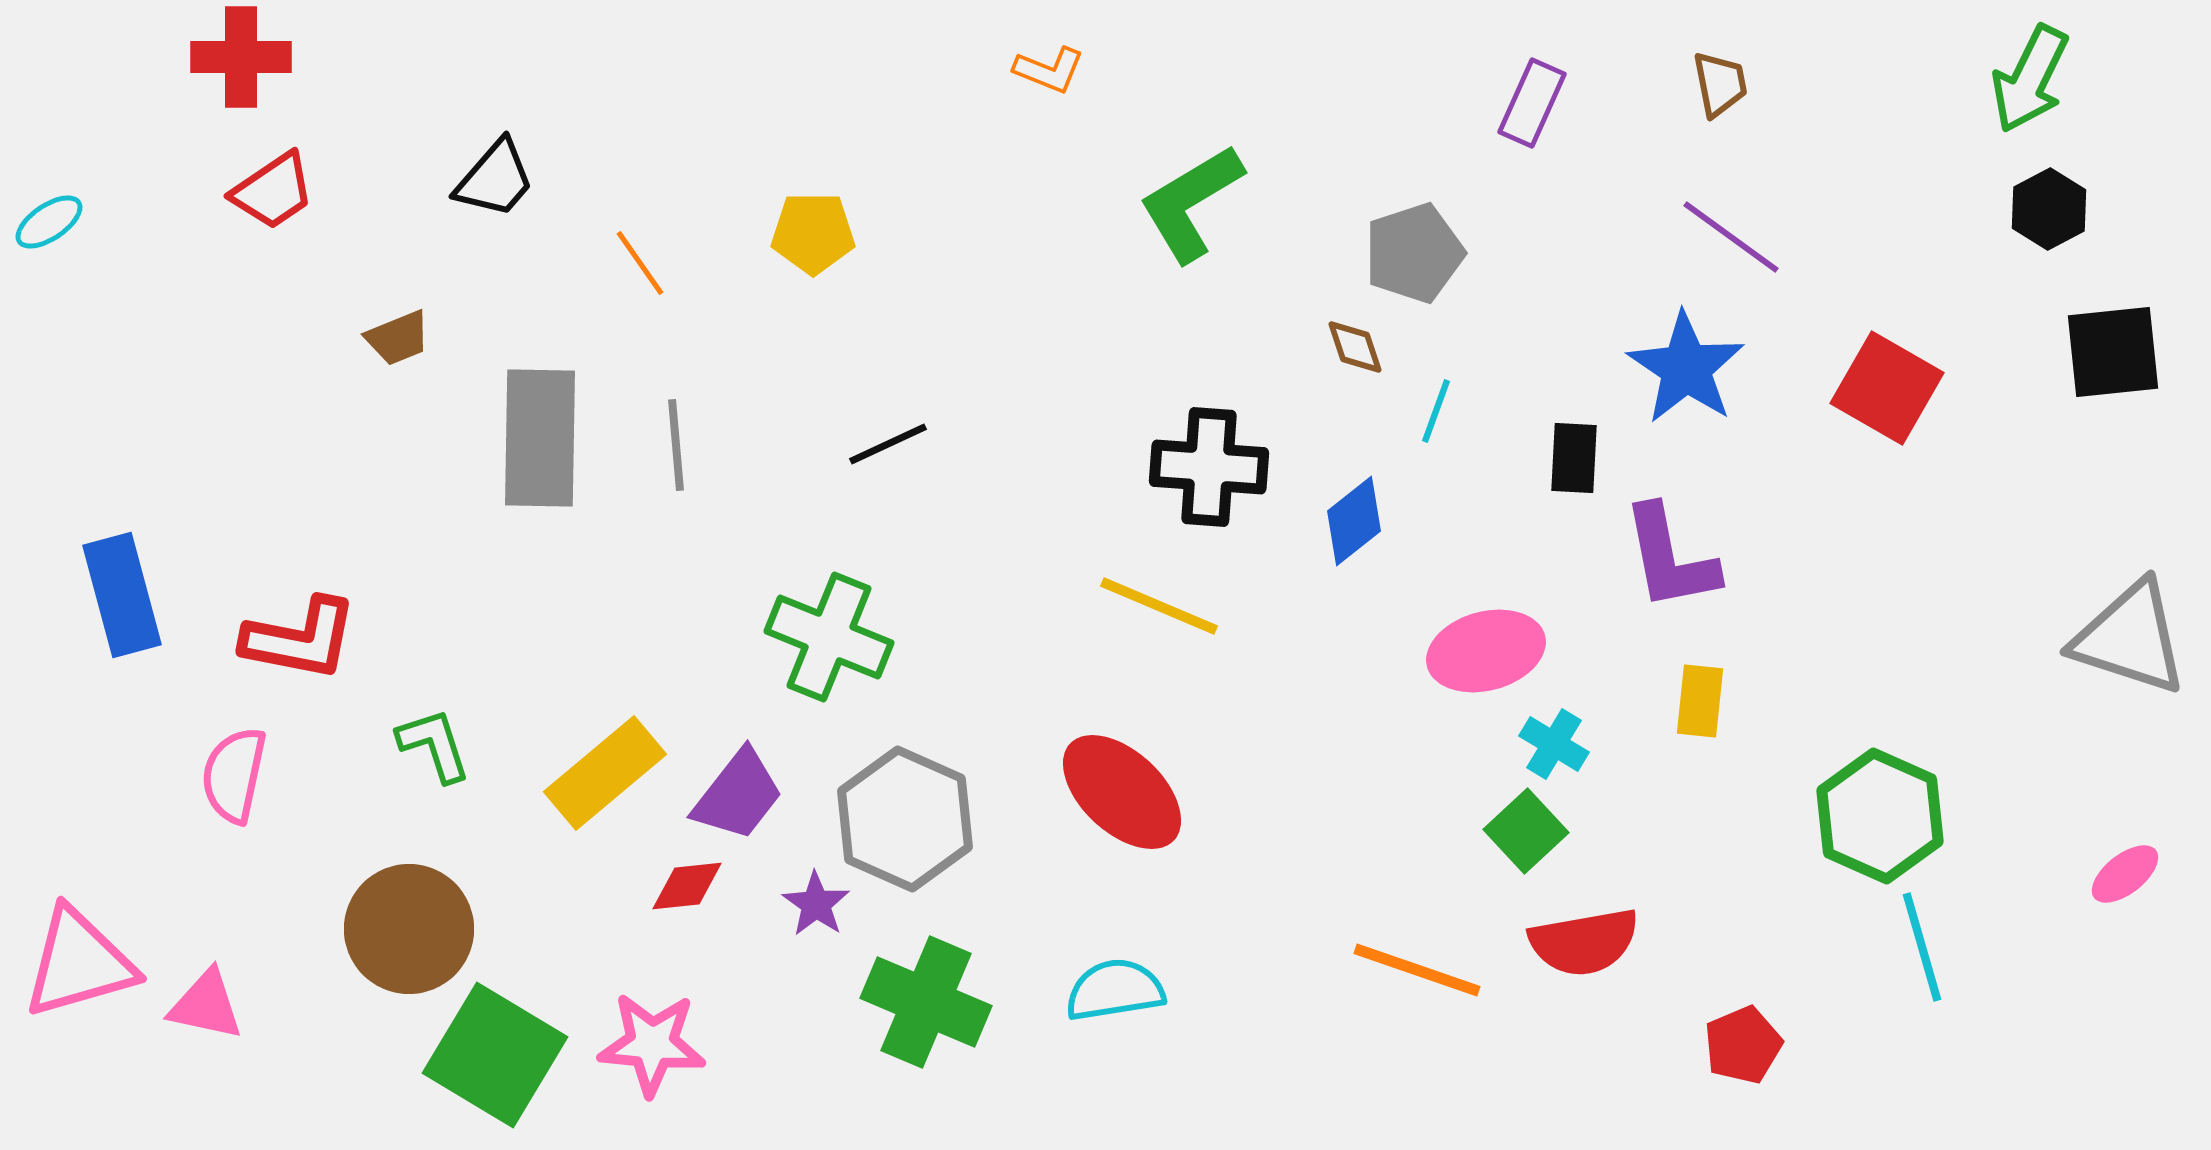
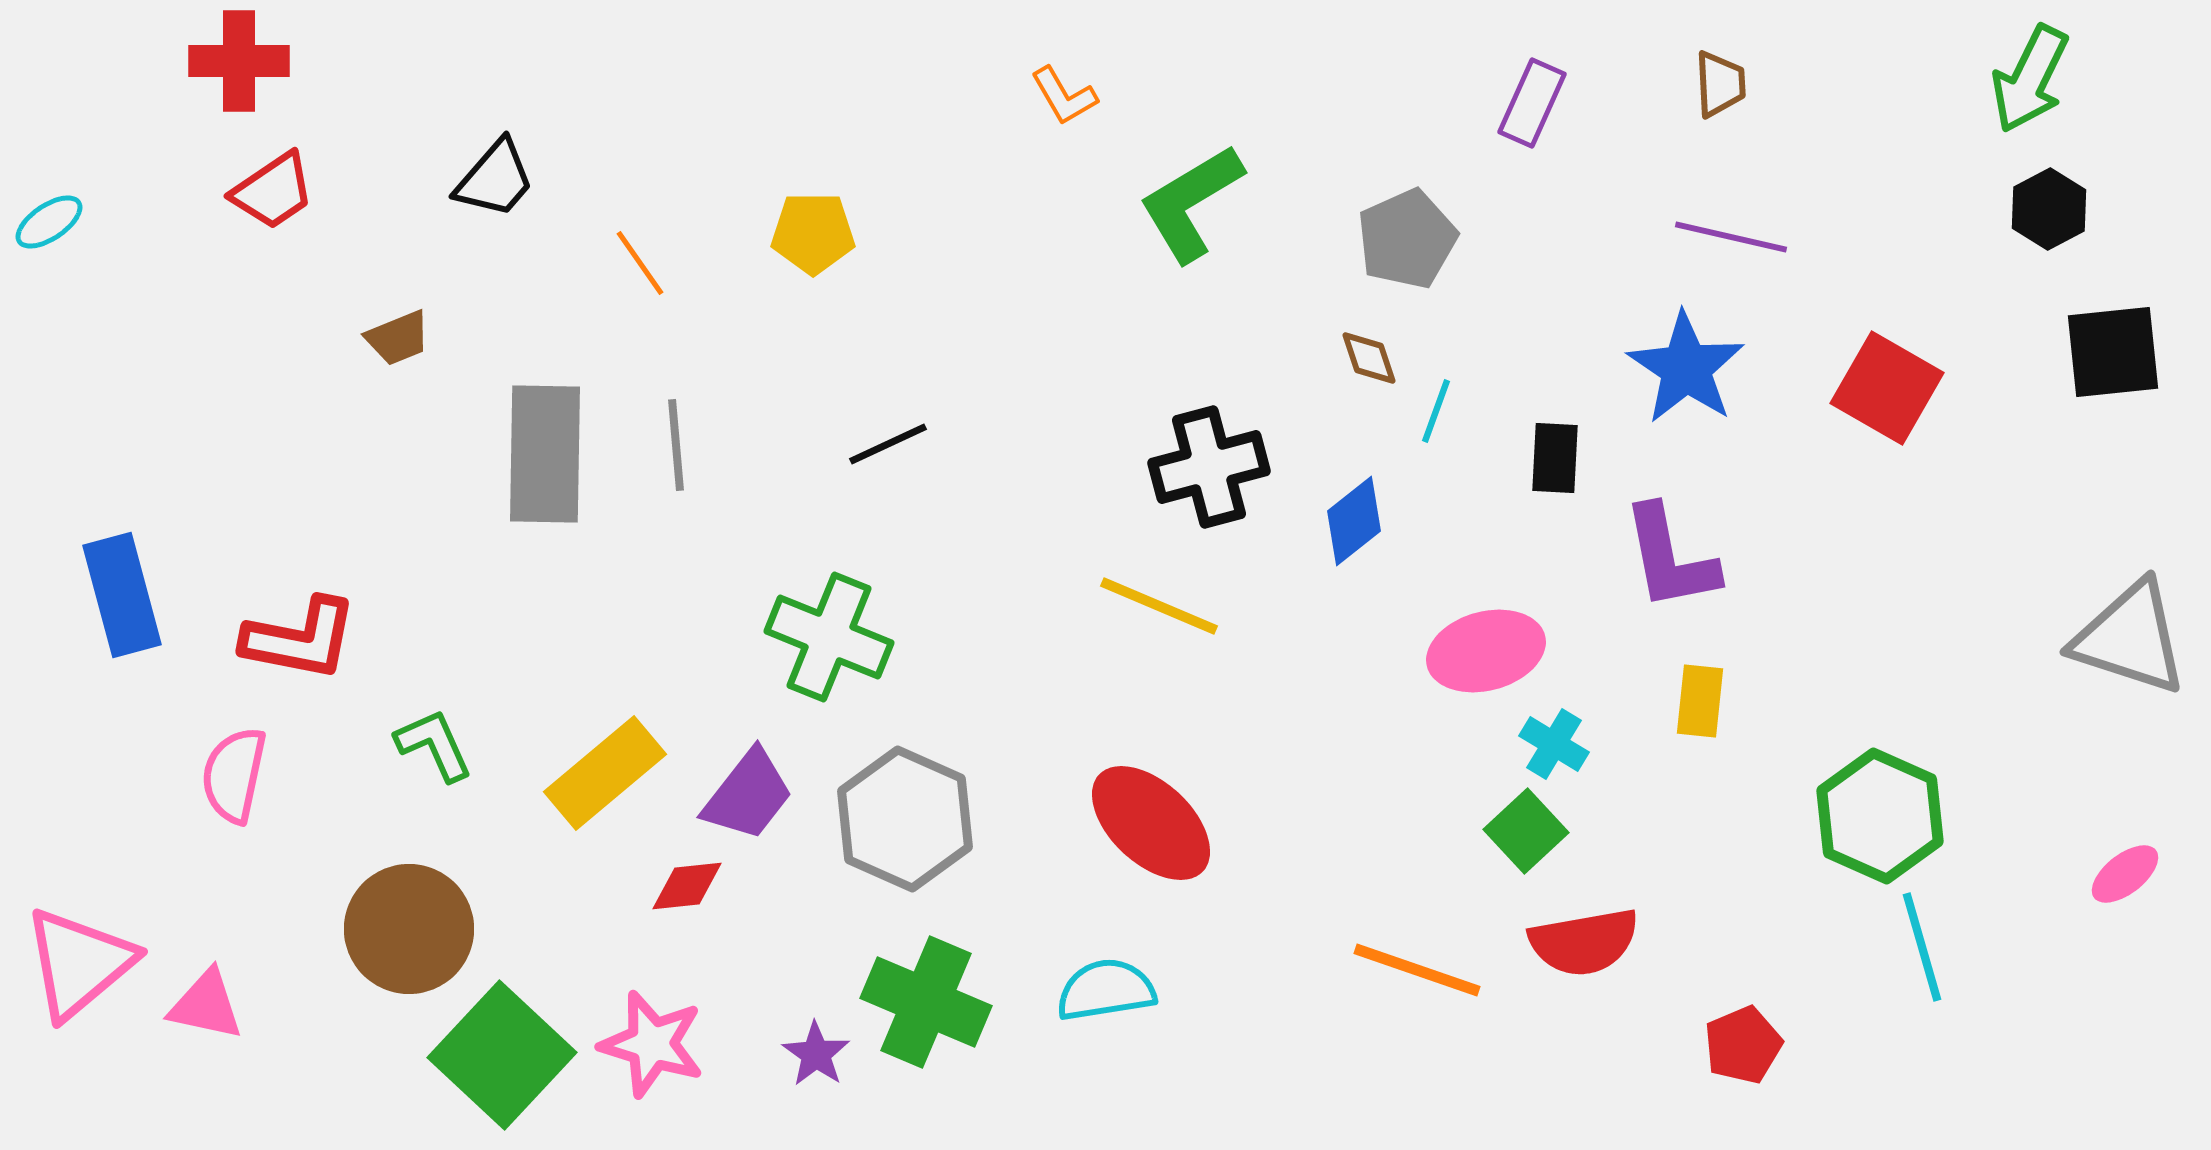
red cross at (241, 57): moved 2 px left, 4 px down
orange L-shape at (1049, 70): moved 15 px right, 26 px down; rotated 38 degrees clockwise
brown trapezoid at (1720, 84): rotated 8 degrees clockwise
purple line at (1731, 237): rotated 23 degrees counterclockwise
gray pentagon at (1414, 253): moved 7 px left, 14 px up; rotated 6 degrees counterclockwise
brown diamond at (1355, 347): moved 14 px right, 11 px down
gray rectangle at (540, 438): moved 5 px right, 16 px down
black rectangle at (1574, 458): moved 19 px left
black cross at (1209, 467): rotated 19 degrees counterclockwise
green L-shape at (434, 745): rotated 6 degrees counterclockwise
red ellipse at (1122, 792): moved 29 px right, 31 px down
purple trapezoid at (738, 795): moved 10 px right
purple star at (816, 904): moved 150 px down
pink triangle at (79, 963): rotated 24 degrees counterclockwise
cyan semicircle at (1115, 990): moved 9 px left
pink star at (652, 1044): rotated 12 degrees clockwise
green square at (495, 1055): moved 7 px right; rotated 12 degrees clockwise
